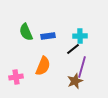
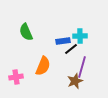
blue rectangle: moved 15 px right, 5 px down
black line: moved 2 px left
